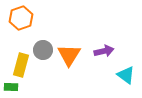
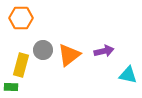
orange hexagon: rotated 20 degrees clockwise
orange triangle: rotated 20 degrees clockwise
cyan triangle: moved 2 px right; rotated 24 degrees counterclockwise
